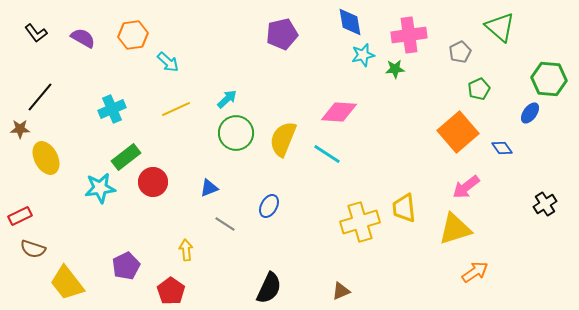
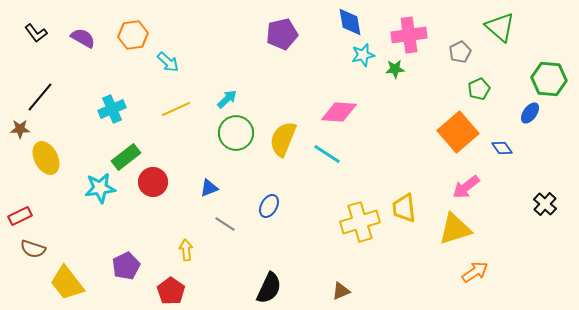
black cross at (545, 204): rotated 15 degrees counterclockwise
